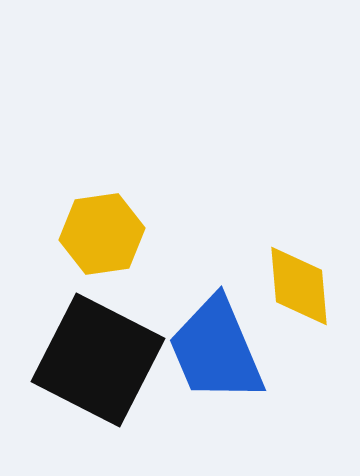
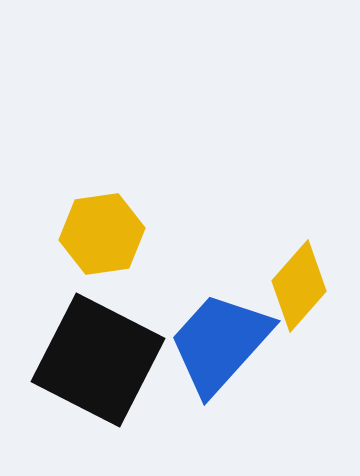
yellow diamond: rotated 46 degrees clockwise
blue trapezoid: moved 4 px right, 7 px up; rotated 65 degrees clockwise
